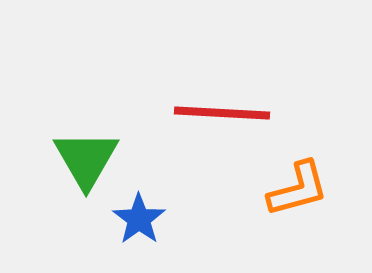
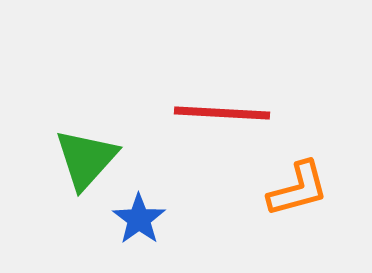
green triangle: rotated 12 degrees clockwise
